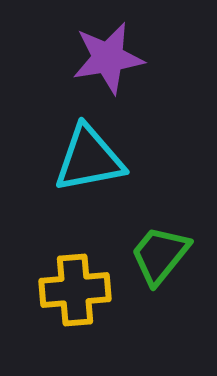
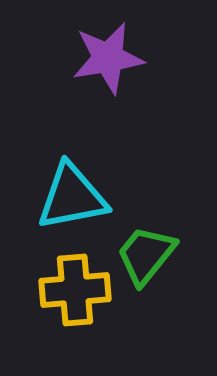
cyan triangle: moved 17 px left, 38 px down
green trapezoid: moved 14 px left
